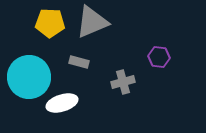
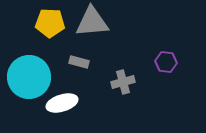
gray triangle: rotated 18 degrees clockwise
purple hexagon: moved 7 px right, 5 px down
